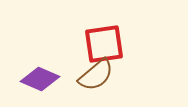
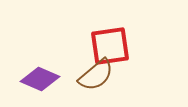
red square: moved 6 px right, 2 px down
